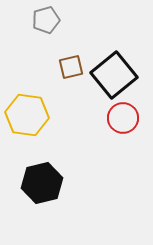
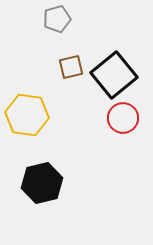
gray pentagon: moved 11 px right, 1 px up
